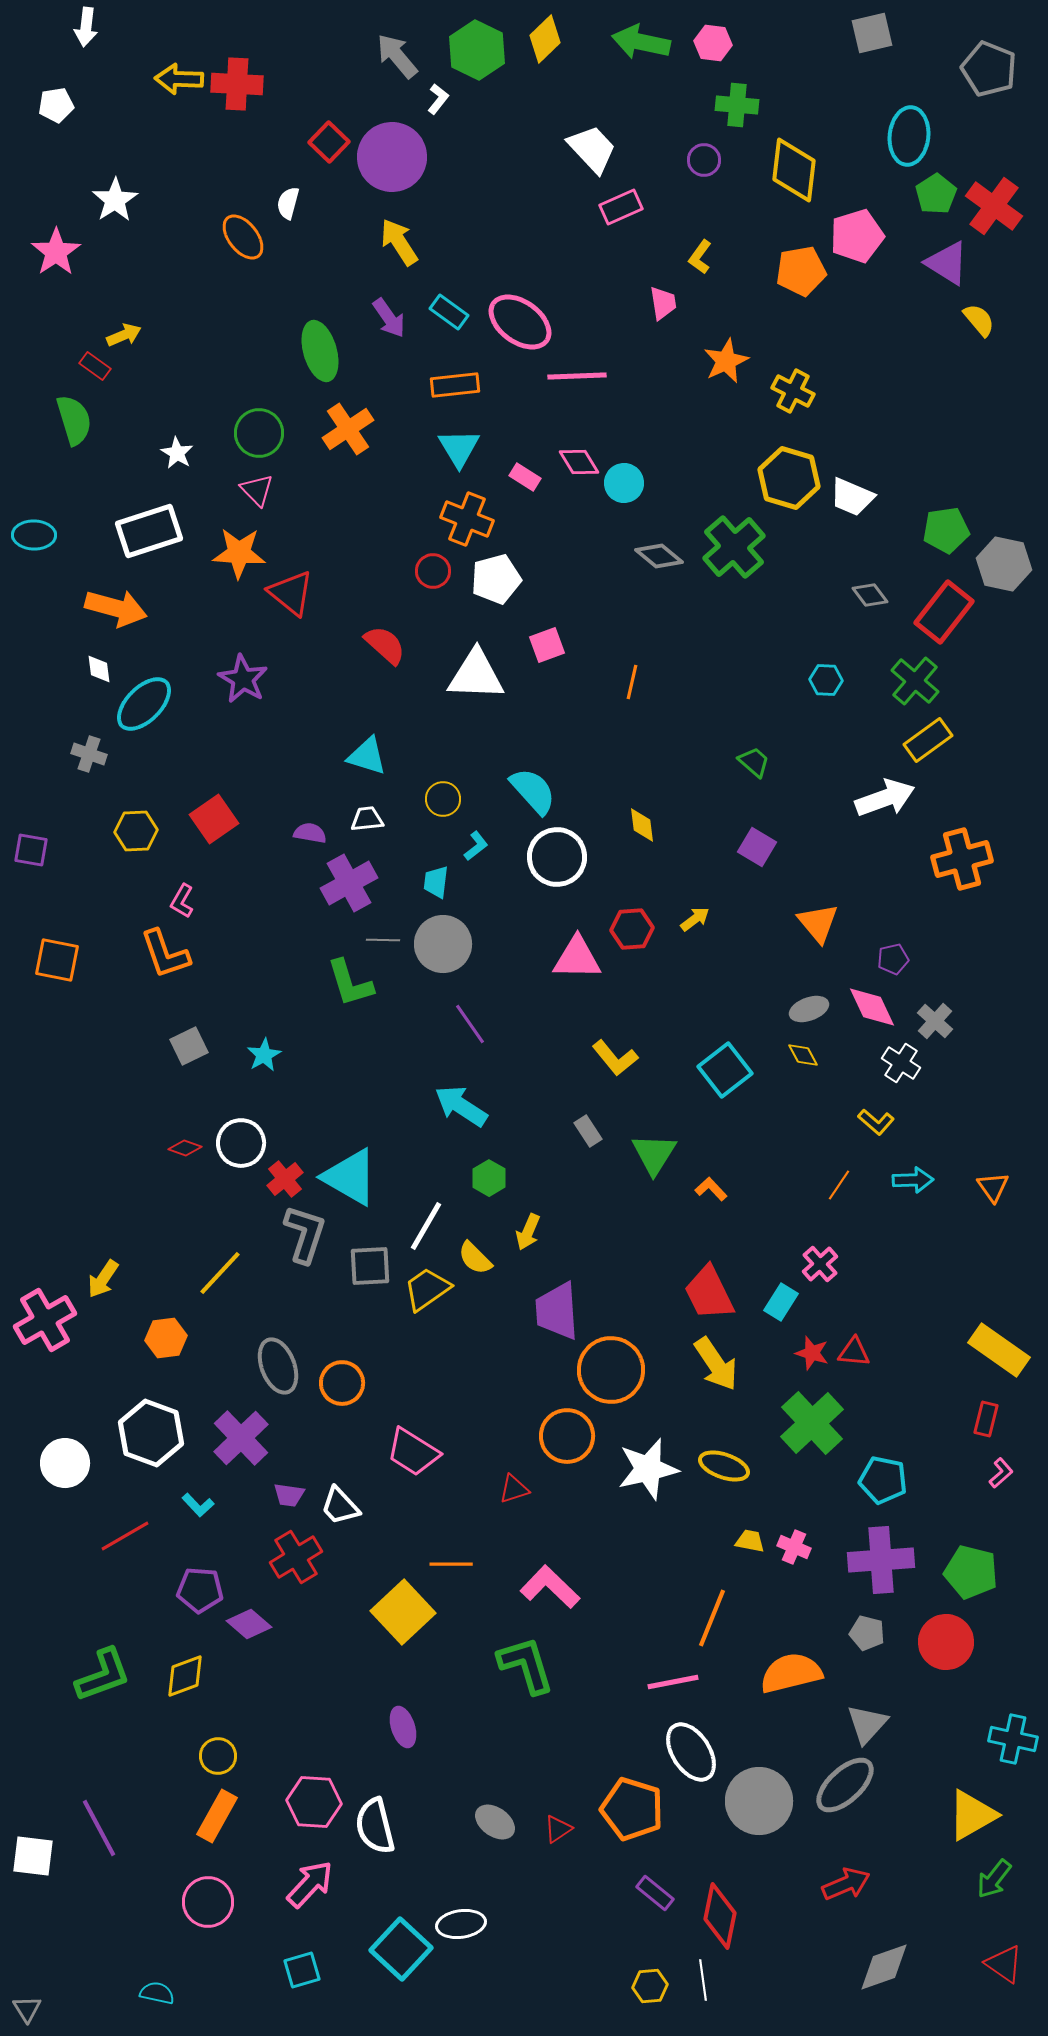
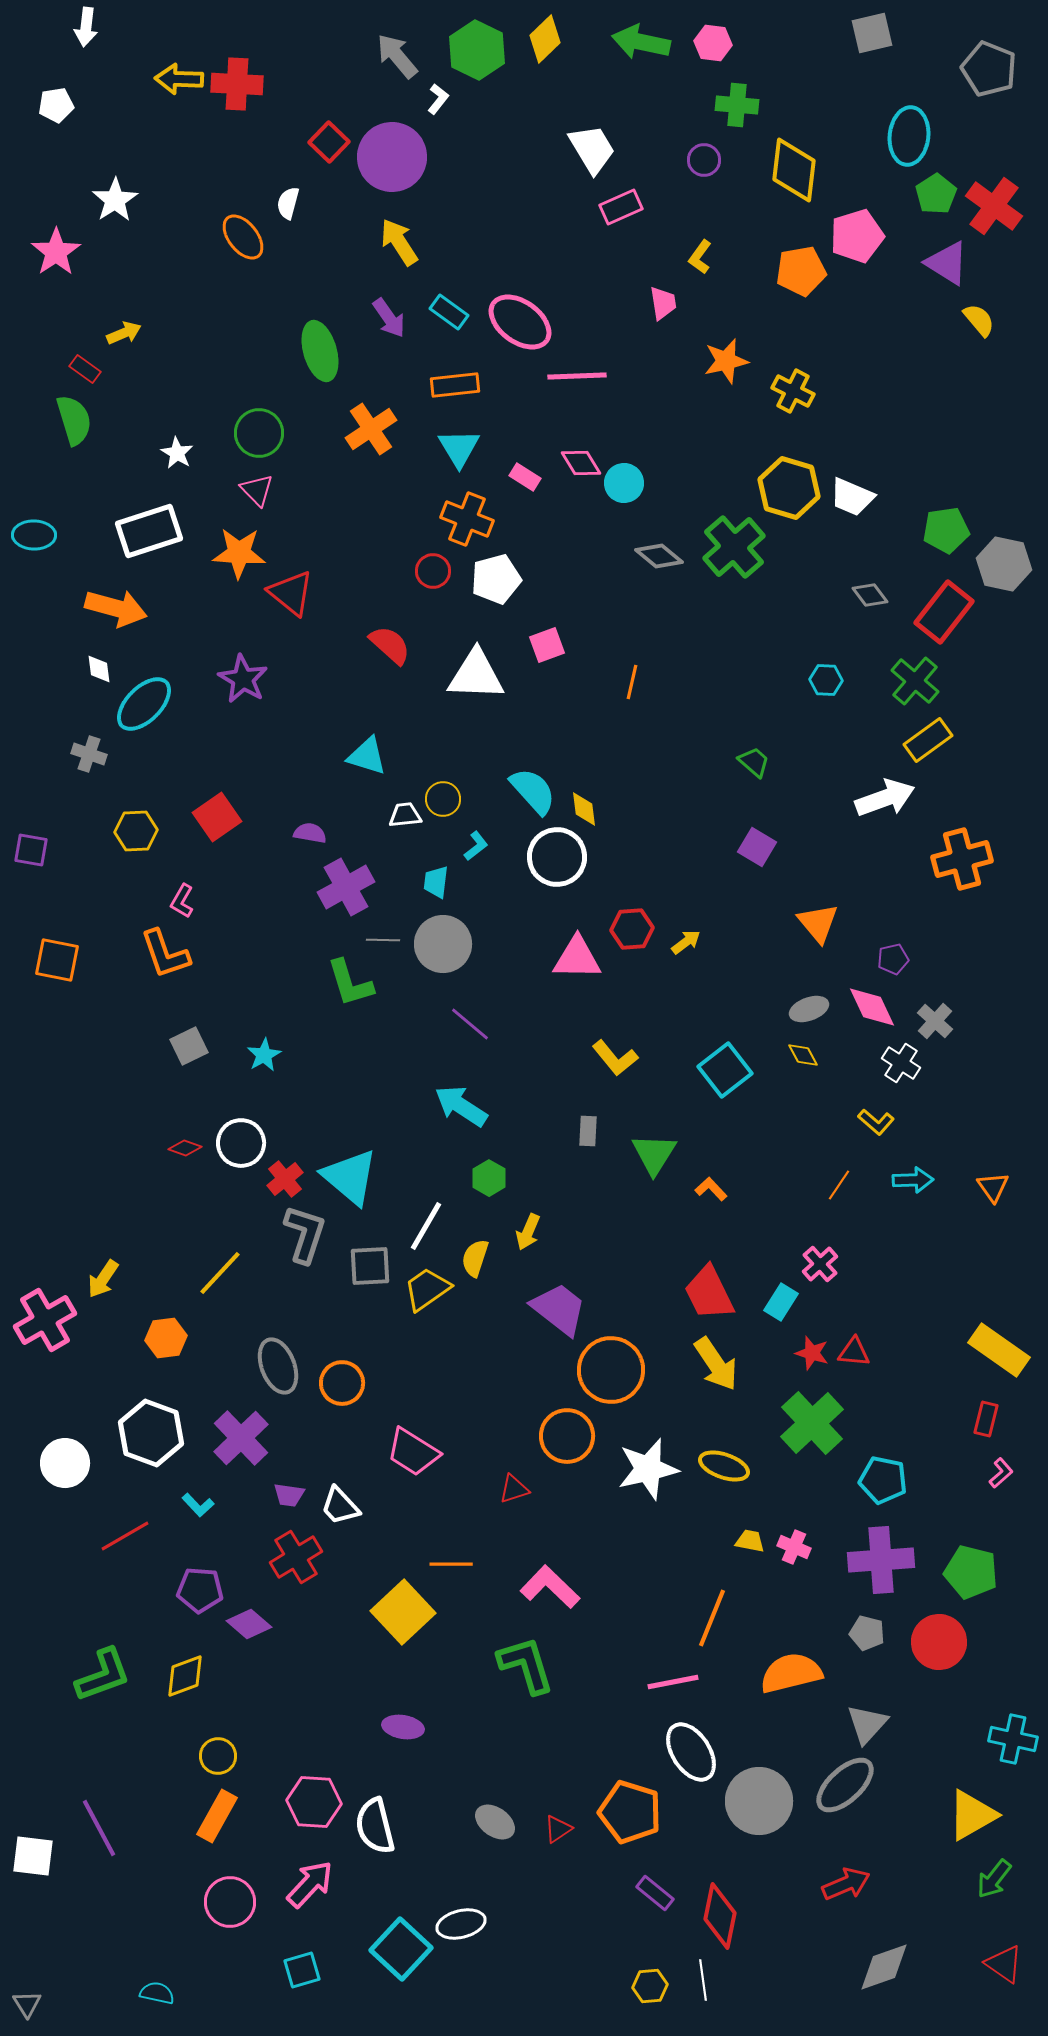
white trapezoid at (592, 149): rotated 12 degrees clockwise
yellow arrow at (124, 335): moved 2 px up
orange star at (726, 361): rotated 12 degrees clockwise
red rectangle at (95, 366): moved 10 px left, 3 px down
orange cross at (348, 429): moved 23 px right
pink diamond at (579, 462): moved 2 px right, 1 px down
yellow hexagon at (789, 478): moved 10 px down
red semicircle at (385, 645): moved 5 px right
red square at (214, 819): moved 3 px right, 2 px up
white trapezoid at (367, 819): moved 38 px right, 4 px up
yellow diamond at (642, 825): moved 58 px left, 16 px up
purple cross at (349, 883): moved 3 px left, 4 px down
yellow arrow at (695, 919): moved 9 px left, 23 px down
purple line at (470, 1024): rotated 15 degrees counterclockwise
gray rectangle at (588, 1131): rotated 36 degrees clockwise
cyan triangle at (350, 1177): rotated 10 degrees clockwise
yellow semicircle at (475, 1258): rotated 63 degrees clockwise
purple trapezoid at (557, 1311): moved 2 px right, 2 px up; rotated 132 degrees clockwise
red circle at (946, 1642): moved 7 px left
purple ellipse at (403, 1727): rotated 63 degrees counterclockwise
orange pentagon at (632, 1809): moved 2 px left, 3 px down
pink circle at (208, 1902): moved 22 px right
white ellipse at (461, 1924): rotated 6 degrees counterclockwise
gray triangle at (27, 2009): moved 5 px up
